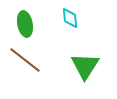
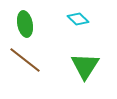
cyan diamond: moved 8 px right, 1 px down; rotated 40 degrees counterclockwise
